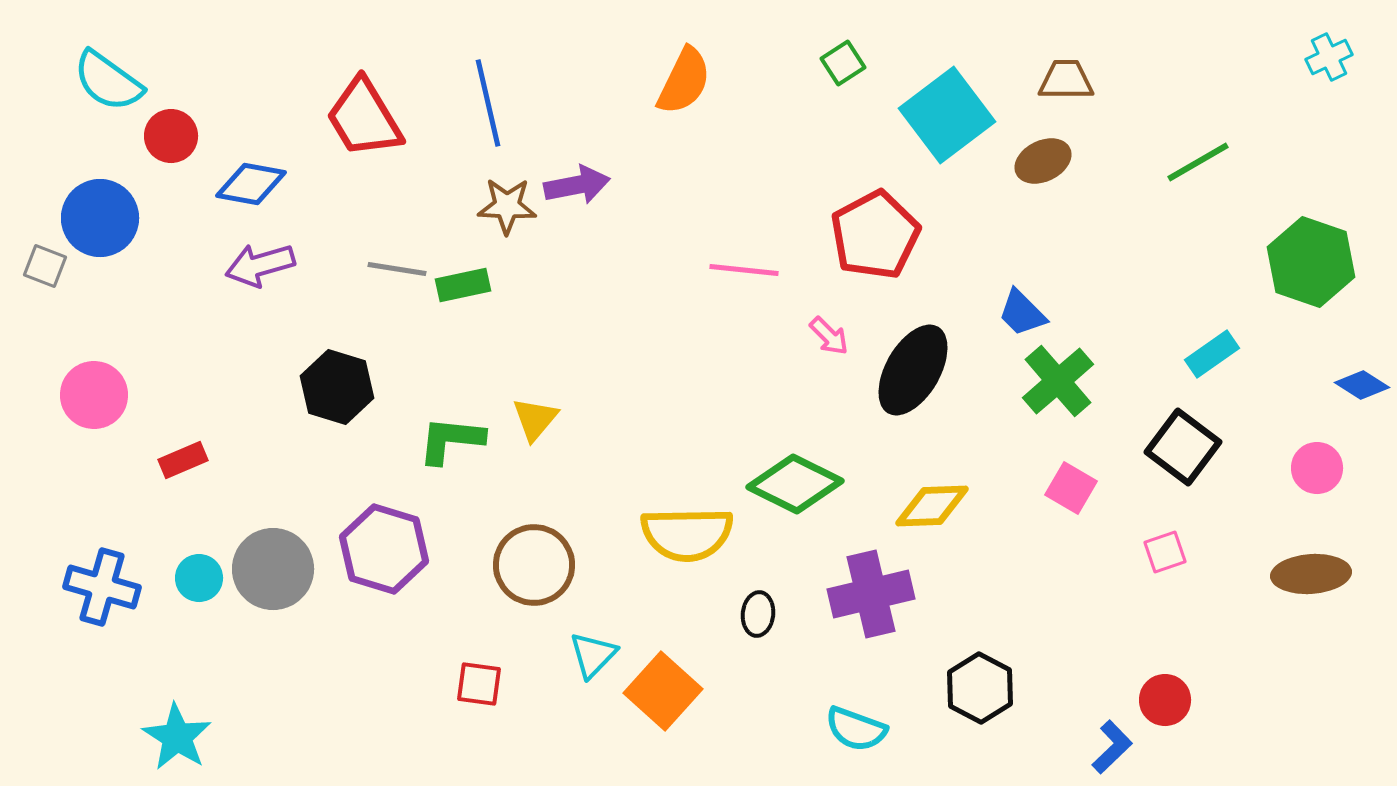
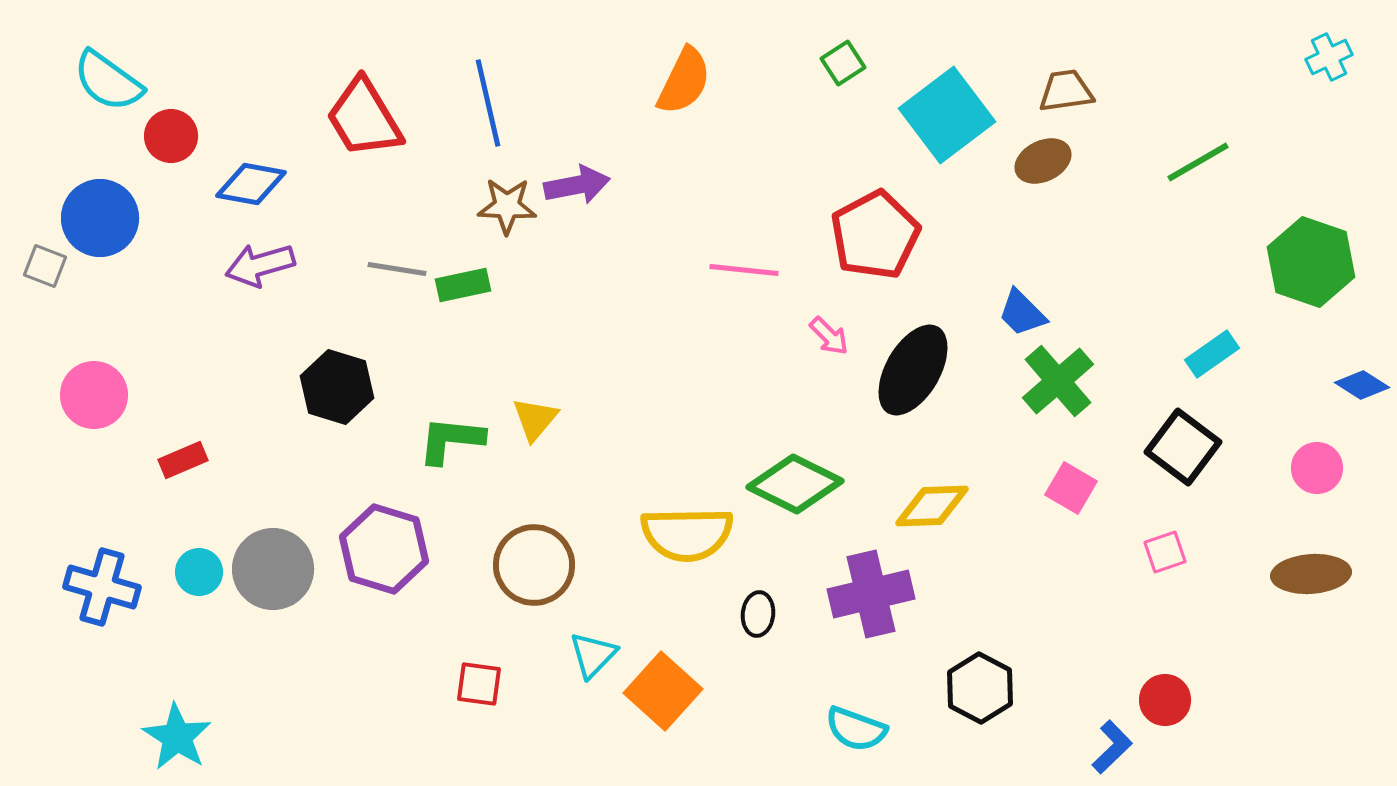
brown trapezoid at (1066, 80): moved 11 px down; rotated 8 degrees counterclockwise
cyan circle at (199, 578): moved 6 px up
